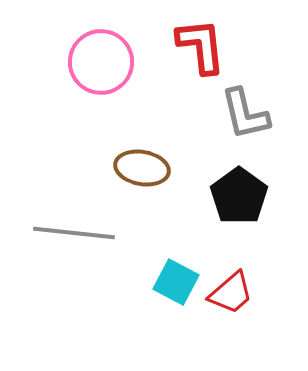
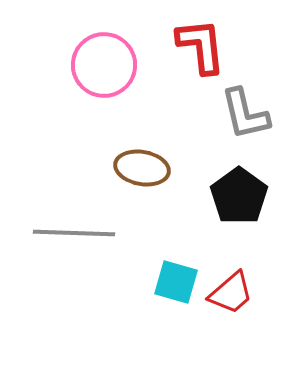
pink circle: moved 3 px right, 3 px down
gray line: rotated 4 degrees counterclockwise
cyan square: rotated 12 degrees counterclockwise
